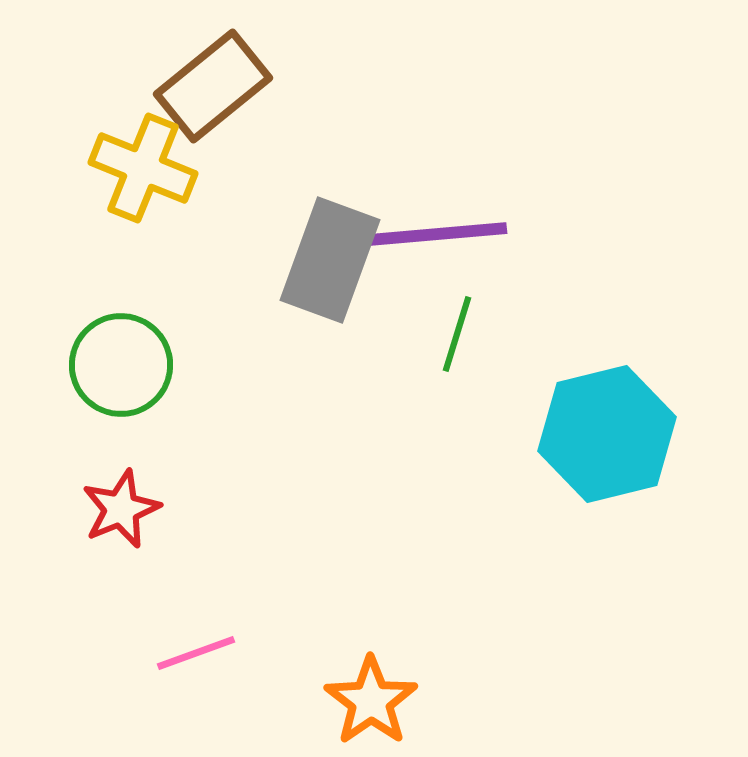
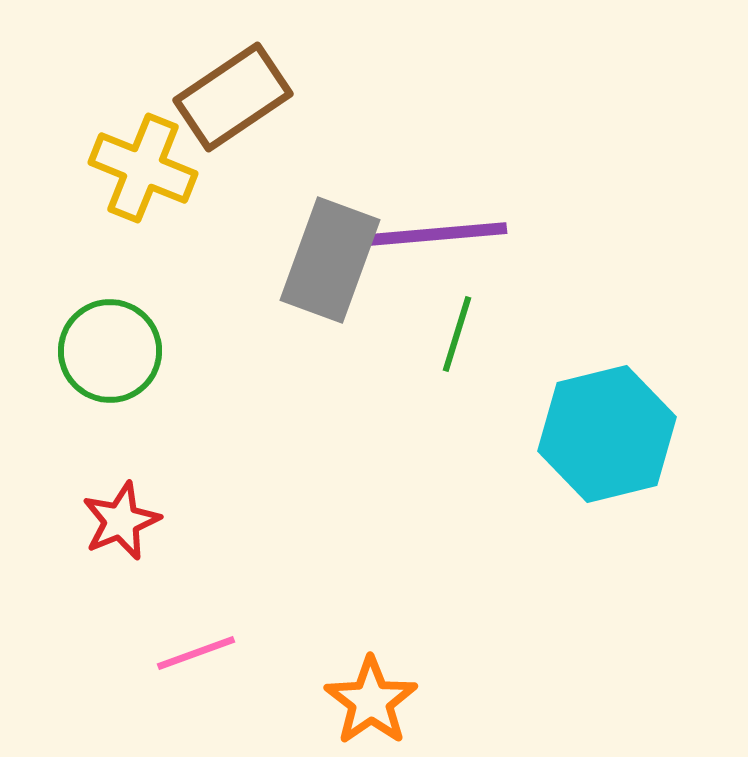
brown rectangle: moved 20 px right, 11 px down; rotated 5 degrees clockwise
green circle: moved 11 px left, 14 px up
red star: moved 12 px down
